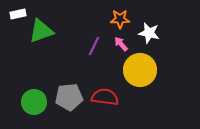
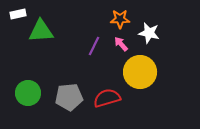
green triangle: rotated 16 degrees clockwise
yellow circle: moved 2 px down
red semicircle: moved 2 px right, 1 px down; rotated 24 degrees counterclockwise
green circle: moved 6 px left, 9 px up
